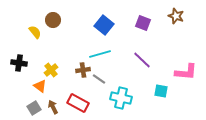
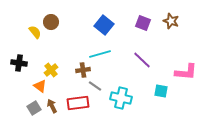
brown star: moved 5 px left, 5 px down
brown circle: moved 2 px left, 2 px down
gray line: moved 4 px left, 7 px down
red rectangle: rotated 35 degrees counterclockwise
brown arrow: moved 1 px left, 1 px up
